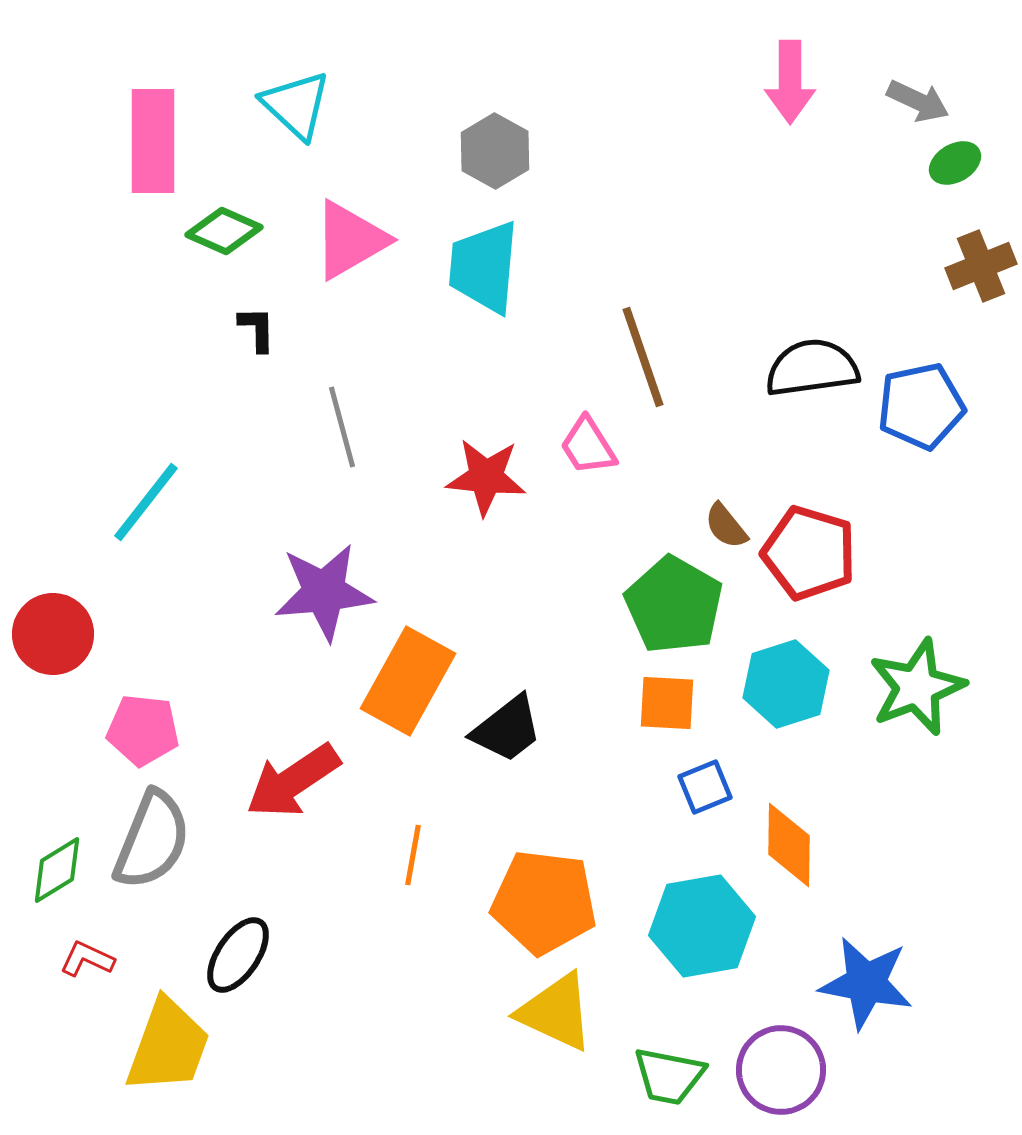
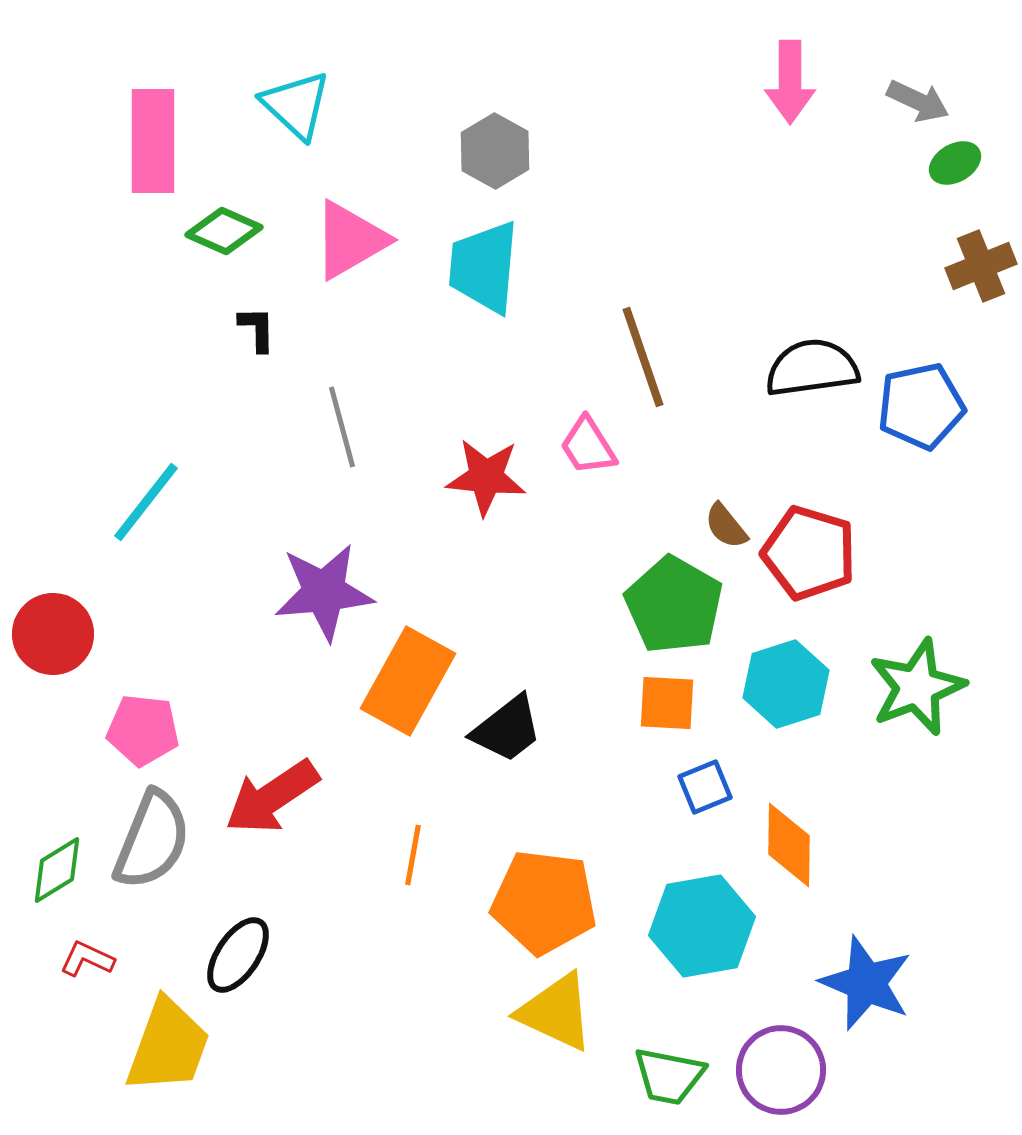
red arrow at (293, 781): moved 21 px left, 16 px down
blue star at (866, 983): rotated 12 degrees clockwise
